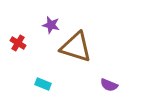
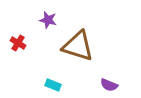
purple star: moved 3 px left, 5 px up
brown triangle: moved 2 px right, 1 px up
cyan rectangle: moved 10 px right, 1 px down
